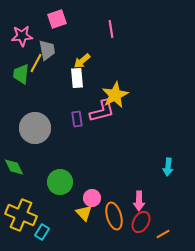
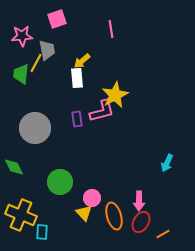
cyan arrow: moved 1 px left, 4 px up; rotated 18 degrees clockwise
cyan rectangle: rotated 28 degrees counterclockwise
